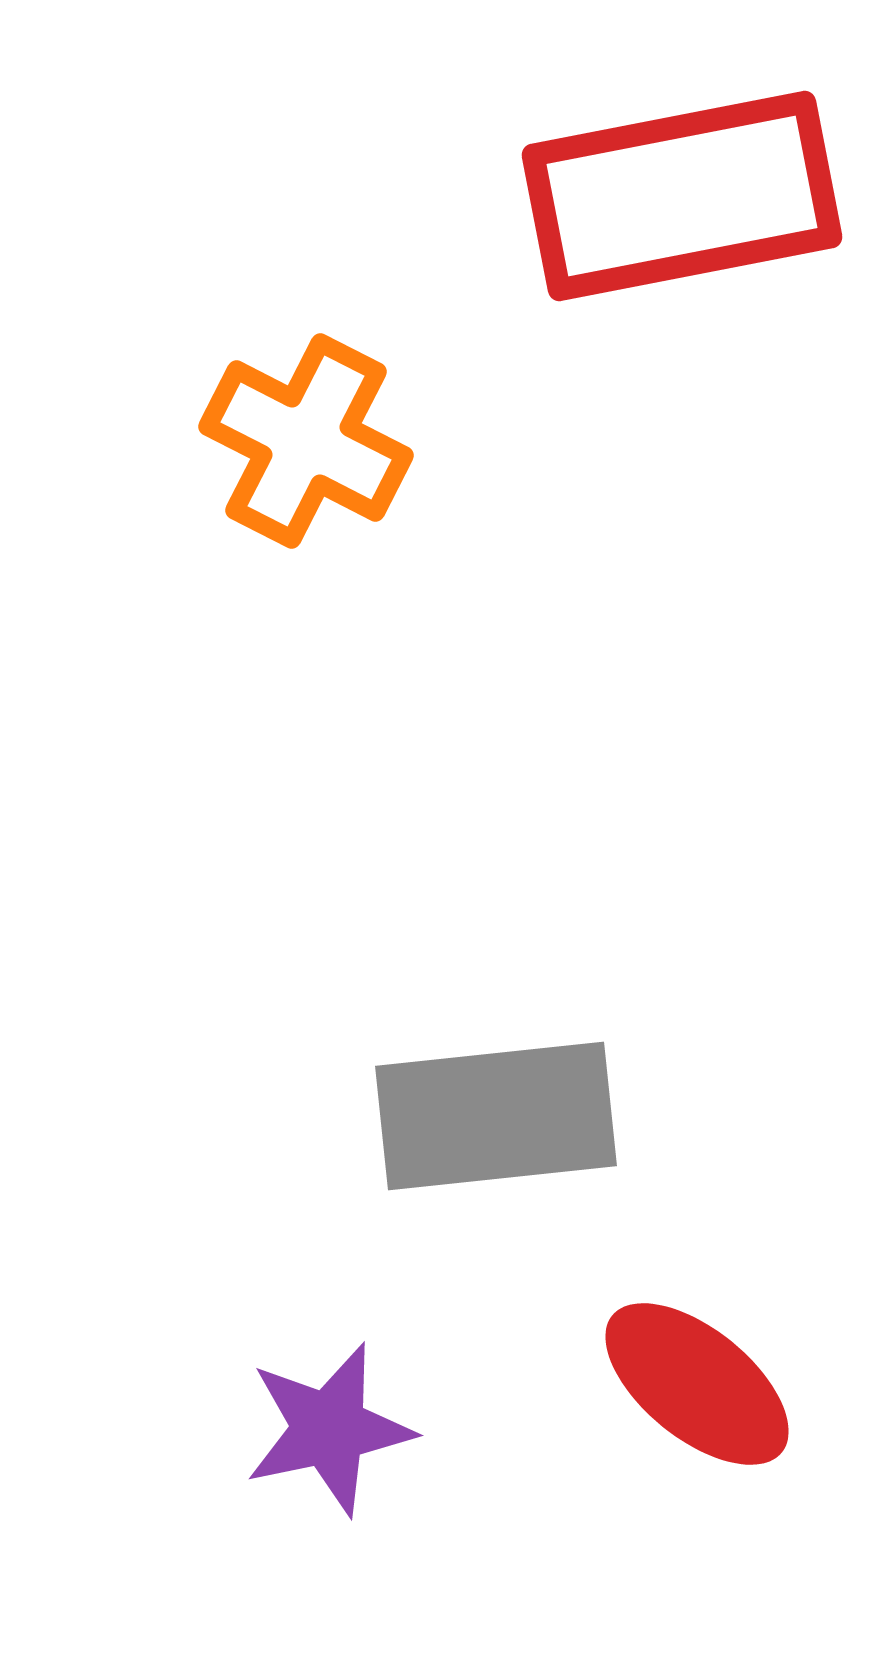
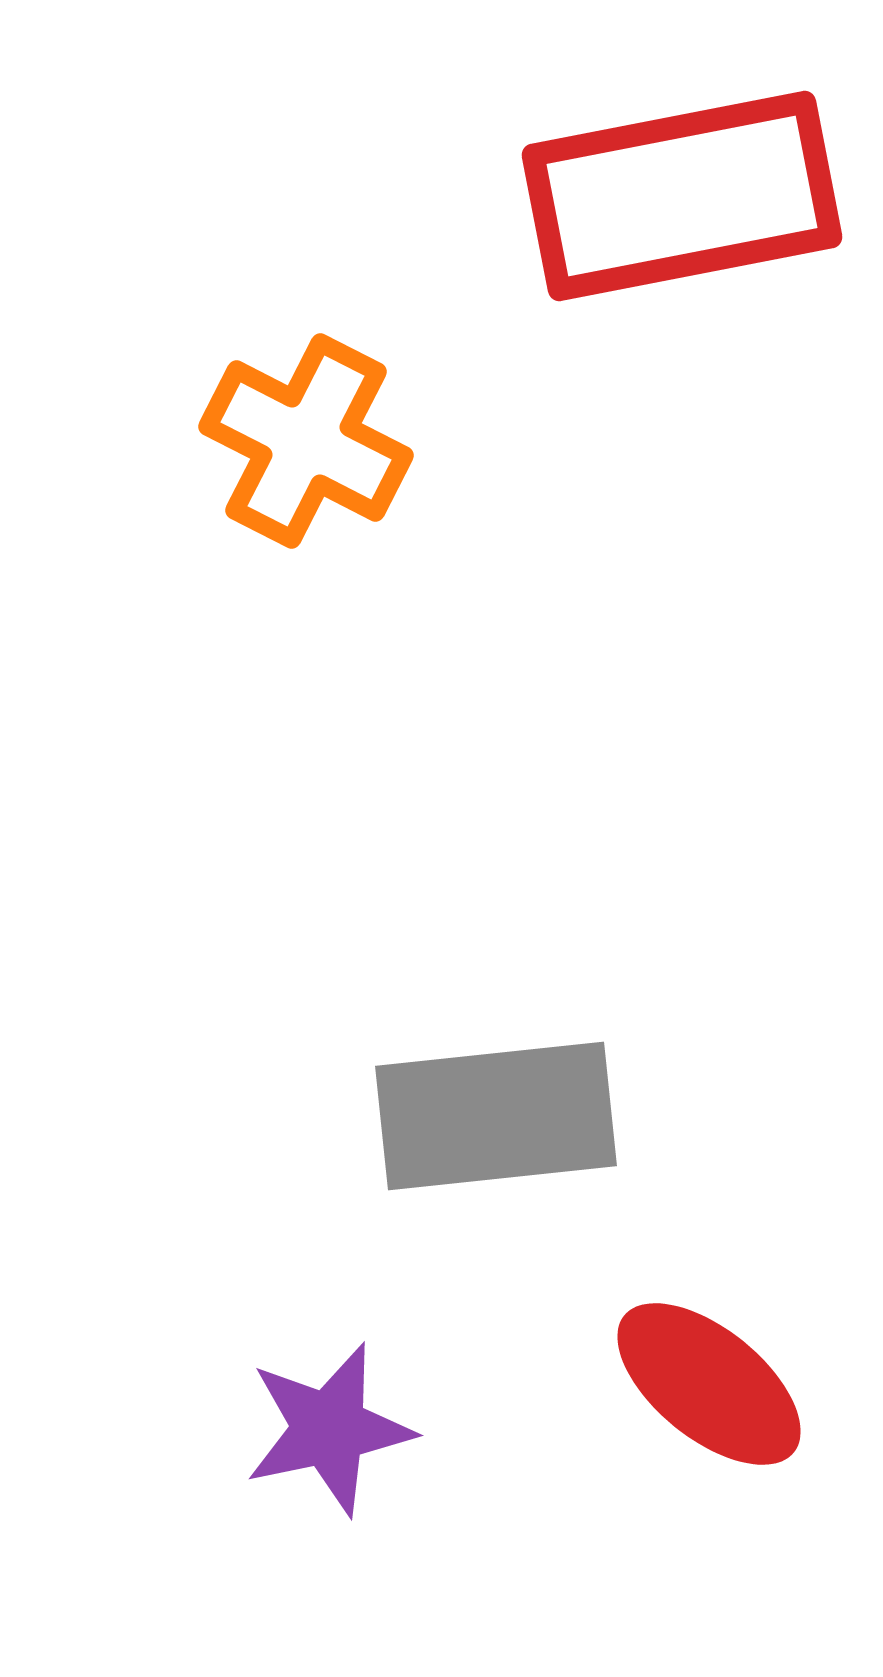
red ellipse: moved 12 px right
